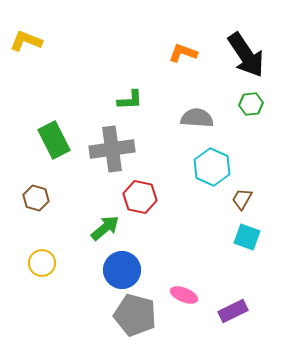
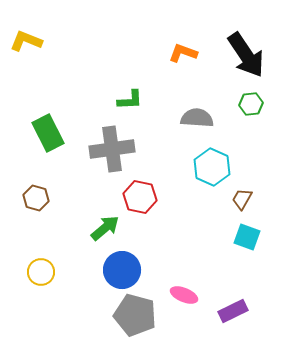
green rectangle: moved 6 px left, 7 px up
yellow circle: moved 1 px left, 9 px down
